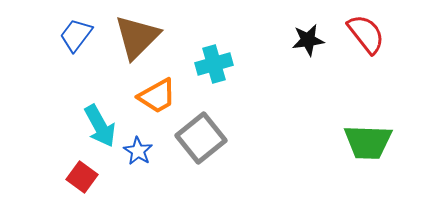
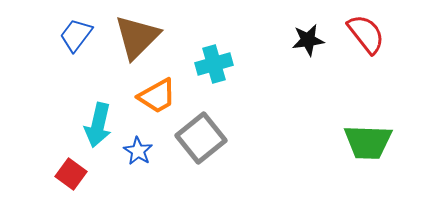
cyan arrow: moved 2 px left, 1 px up; rotated 42 degrees clockwise
red square: moved 11 px left, 3 px up
